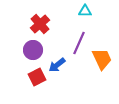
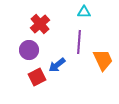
cyan triangle: moved 1 px left, 1 px down
purple line: moved 1 px up; rotated 20 degrees counterclockwise
purple circle: moved 4 px left
orange trapezoid: moved 1 px right, 1 px down
